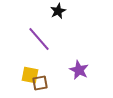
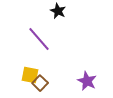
black star: rotated 21 degrees counterclockwise
purple star: moved 8 px right, 11 px down
brown square: rotated 35 degrees counterclockwise
